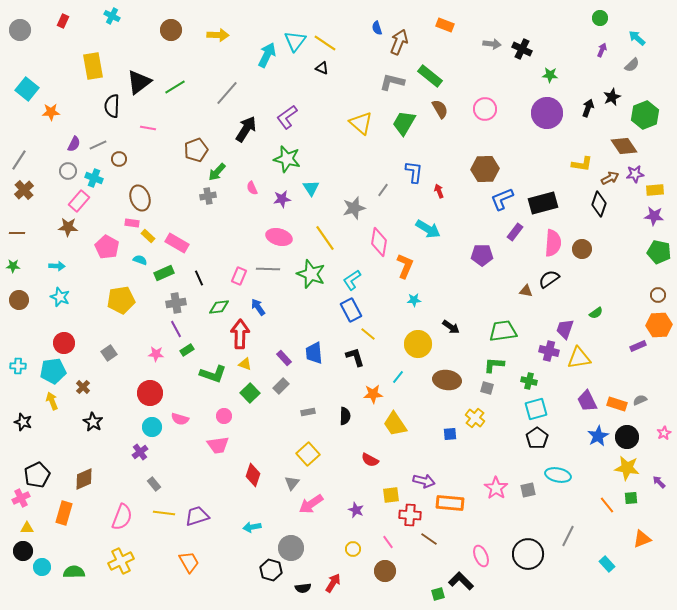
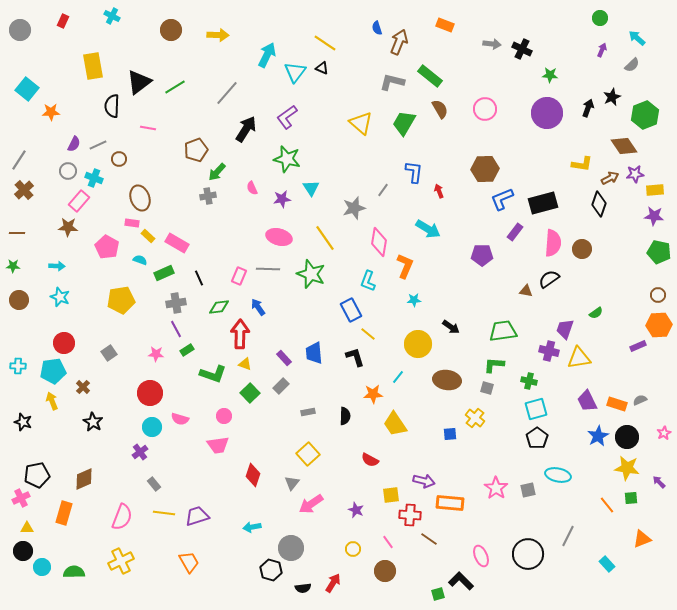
cyan triangle at (295, 41): moved 31 px down
cyan L-shape at (352, 280): moved 16 px right, 1 px down; rotated 35 degrees counterclockwise
black pentagon at (37, 475): rotated 15 degrees clockwise
